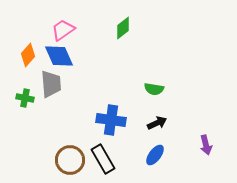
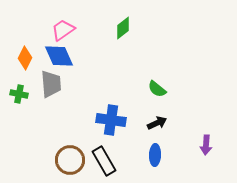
orange diamond: moved 3 px left, 3 px down; rotated 15 degrees counterclockwise
green semicircle: moved 3 px right; rotated 30 degrees clockwise
green cross: moved 6 px left, 4 px up
purple arrow: rotated 18 degrees clockwise
blue ellipse: rotated 35 degrees counterclockwise
black rectangle: moved 1 px right, 2 px down
